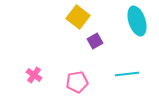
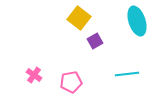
yellow square: moved 1 px right, 1 px down
pink pentagon: moved 6 px left
